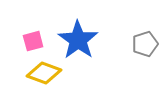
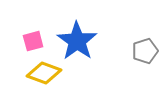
blue star: moved 1 px left, 1 px down
gray pentagon: moved 7 px down
